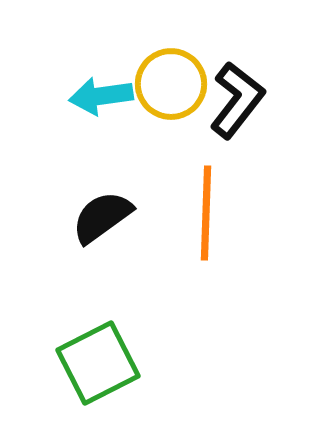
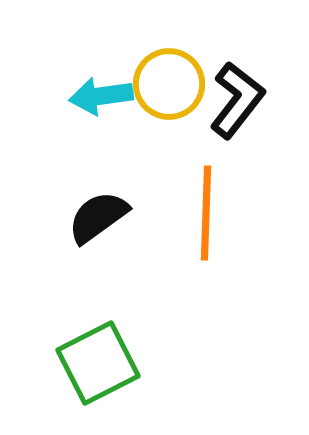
yellow circle: moved 2 px left
black semicircle: moved 4 px left
